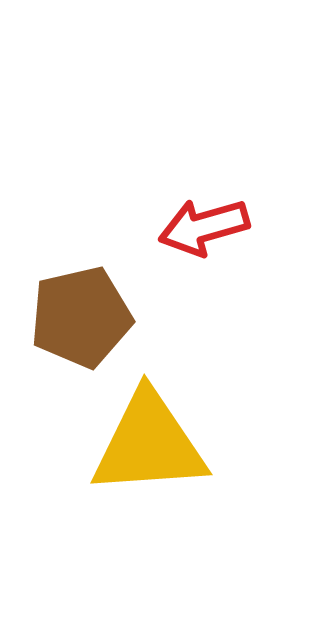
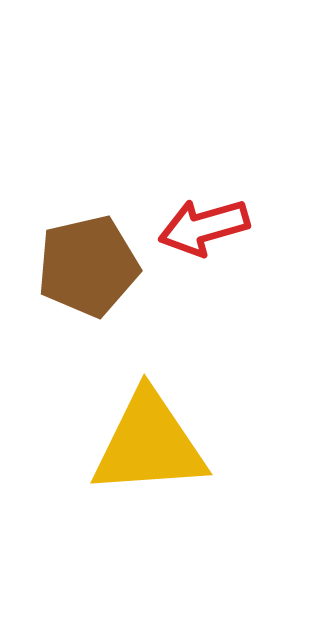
brown pentagon: moved 7 px right, 51 px up
